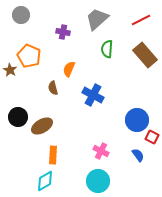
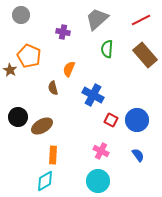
red square: moved 41 px left, 17 px up
